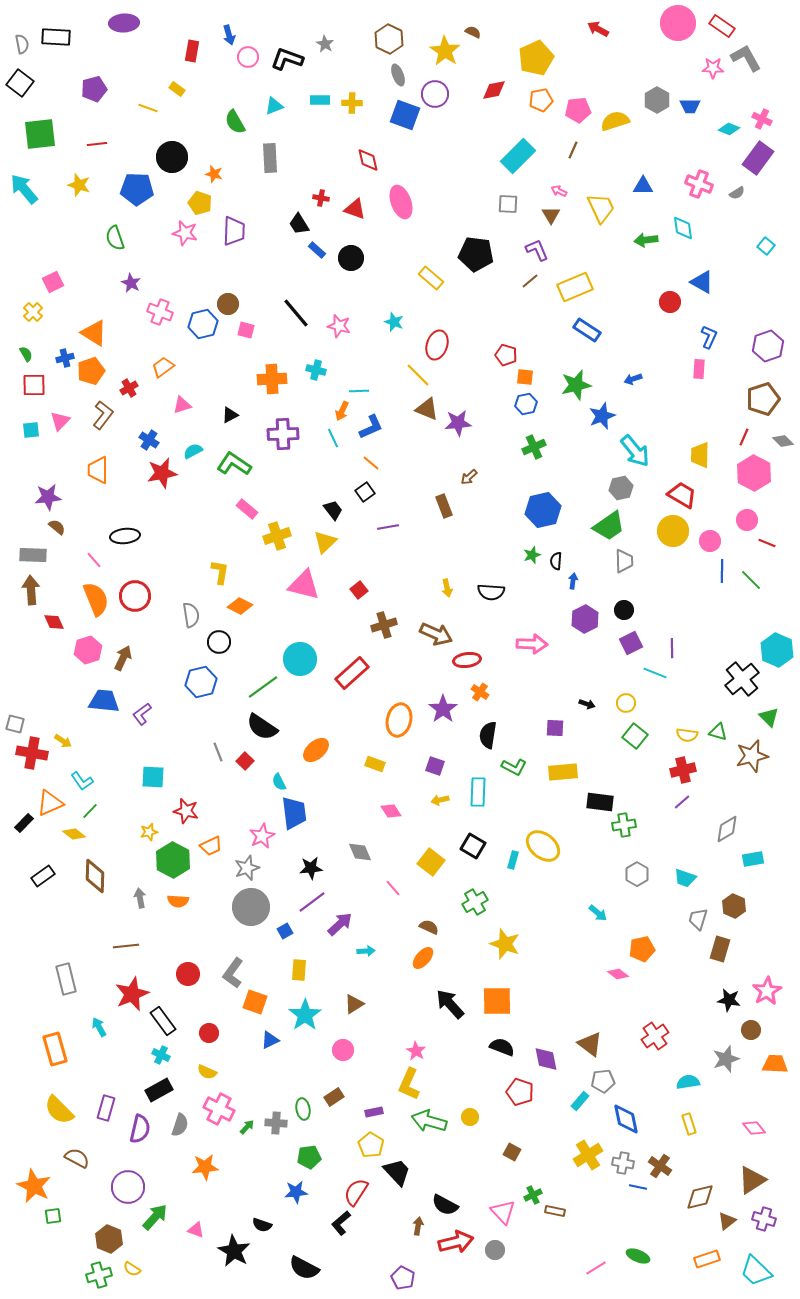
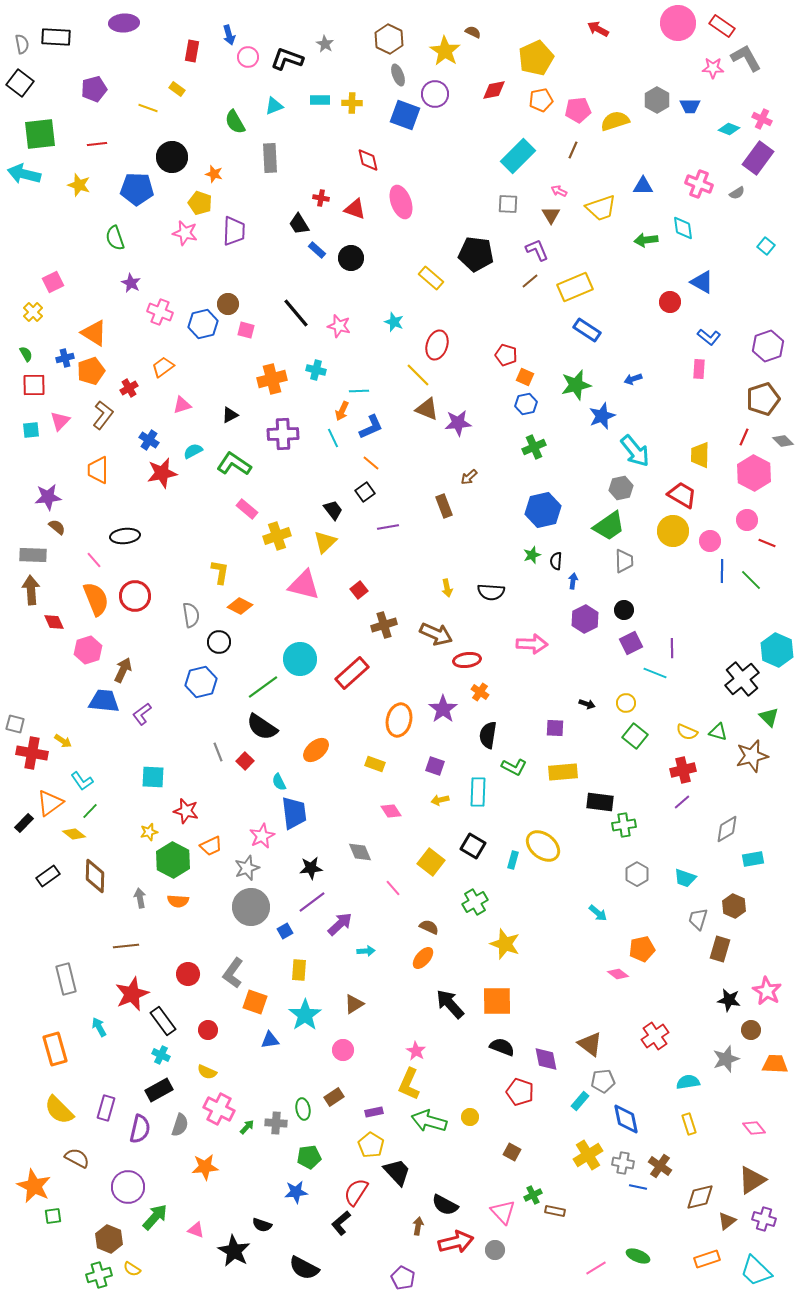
cyan arrow at (24, 189): moved 15 px up; rotated 36 degrees counterclockwise
yellow trapezoid at (601, 208): rotated 96 degrees clockwise
blue L-shape at (709, 337): rotated 105 degrees clockwise
orange square at (525, 377): rotated 18 degrees clockwise
orange cross at (272, 379): rotated 12 degrees counterclockwise
brown arrow at (123, 658): moved 12 px down
yellow semicircle at (687, 735): moved 3 px up; rotated 15 degrees clockwise
orange triangle at (50, 803): rotated 12 degrees counterclockwise
black rectangle at (43, 876): moved 5 px right
pink star at (767, 991): rotated 12 degrees counterclockwise
red circle at (209, 1033): moved 1 px left, 3 px up
blue triangle at (270, 1040): rotated 18 degrees clockwise
